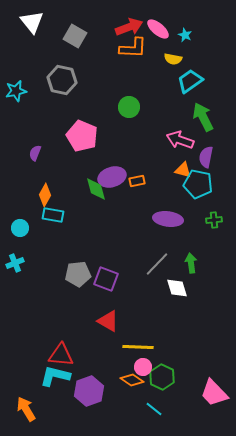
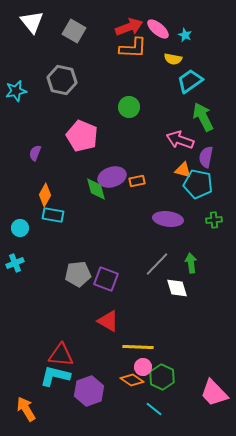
gray square at (75, 36): moved 1 px left, 5 px up
